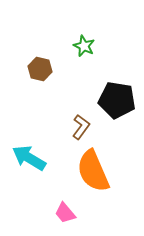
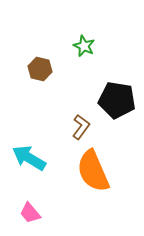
pink trapezoid: moved 35 px left
